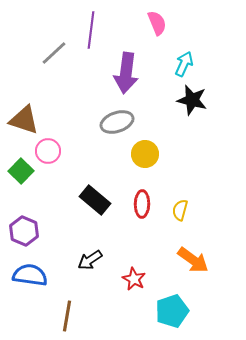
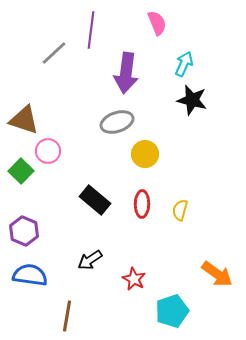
orange arrow: moved 24 px right, 14 px down
